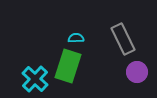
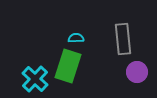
gray rectangle: rotated 20 degrees clockwise
